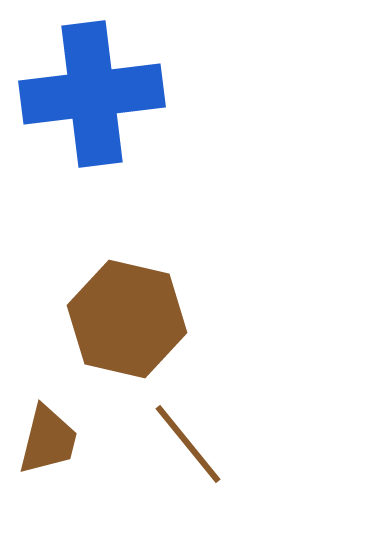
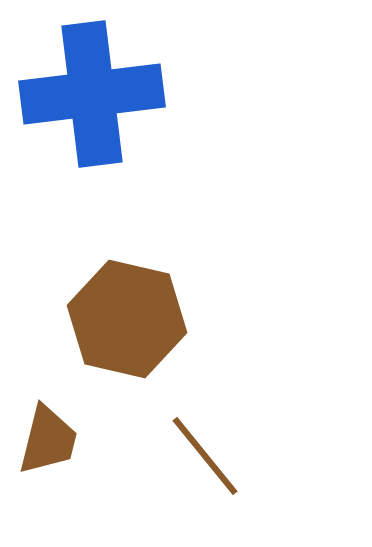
brown line: moved 17 px right, 12 px down
